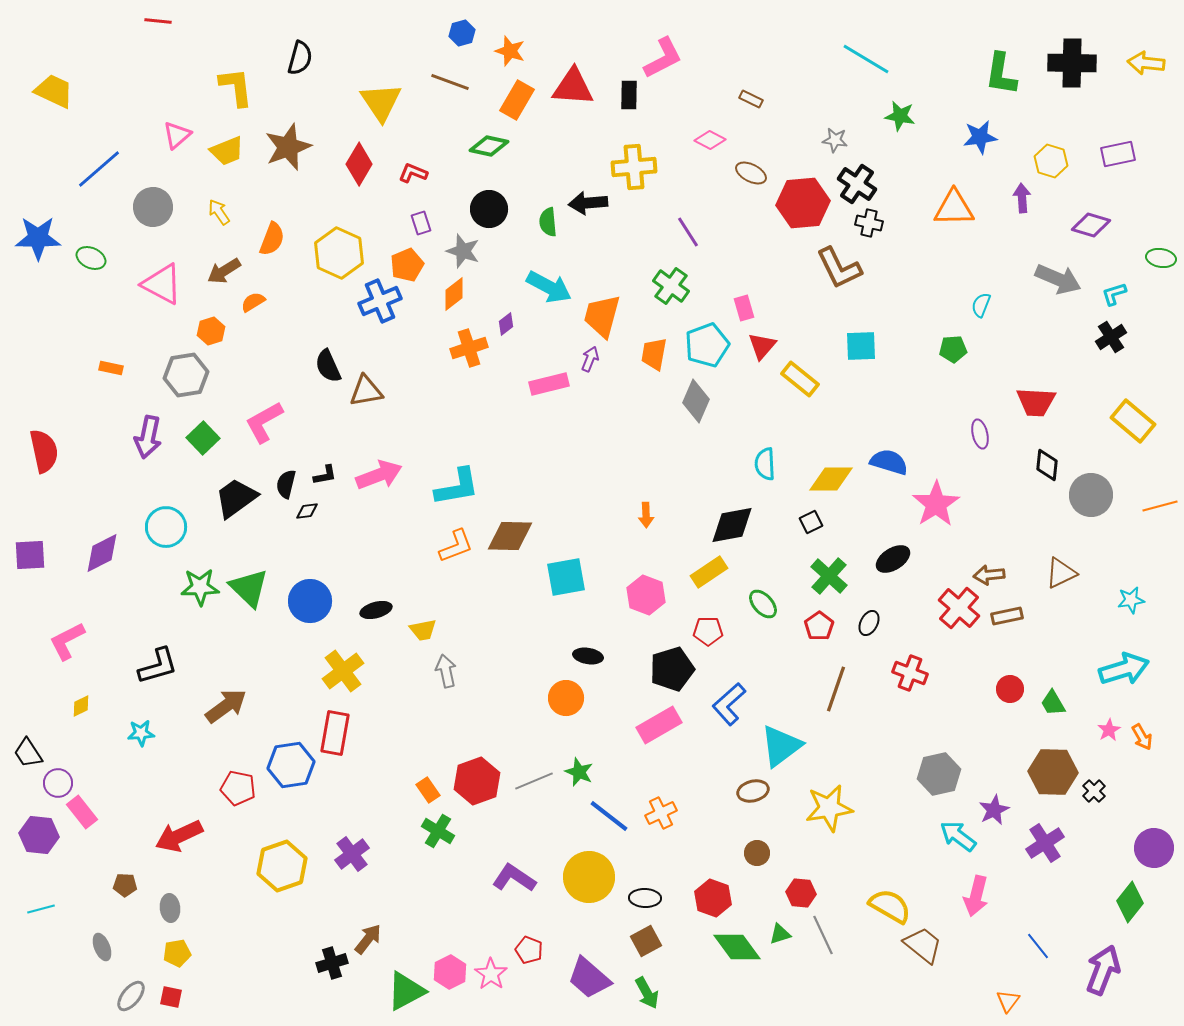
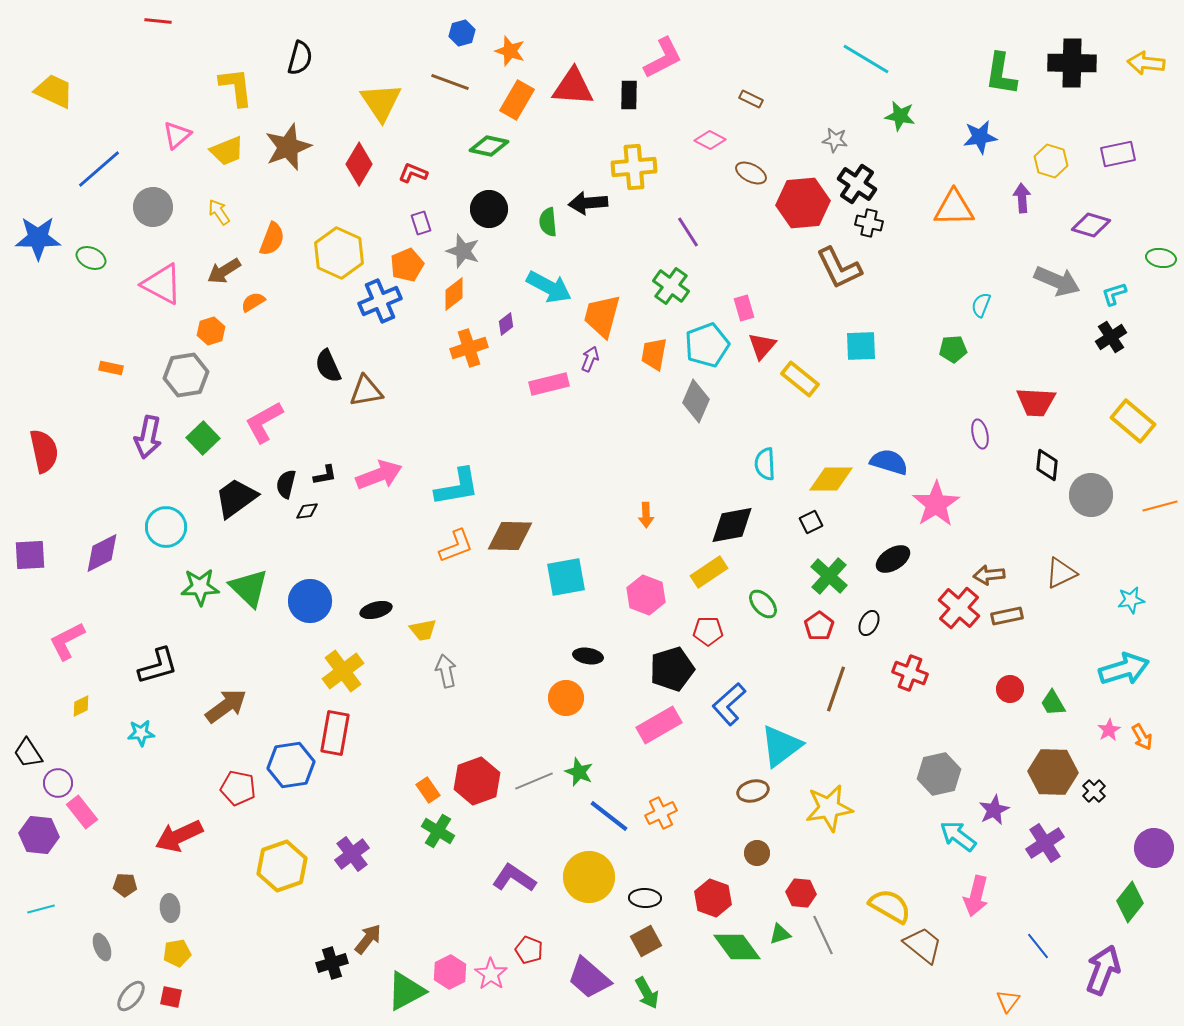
gray arrow at (1058, 279): moved 1 px left, 2 px down
